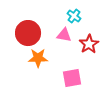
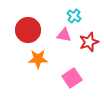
red circle: moved 3 px up
red star: moved 2 px up; rotated 12 degrees clockwise
orange star: moved 1 px down
pink square: rotated 24 degrees counterclockwise
